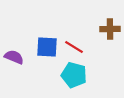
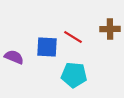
red line: moved 1 px left, 10 px up
cyan pentagon: rotated 10 degrees counterclockwise
